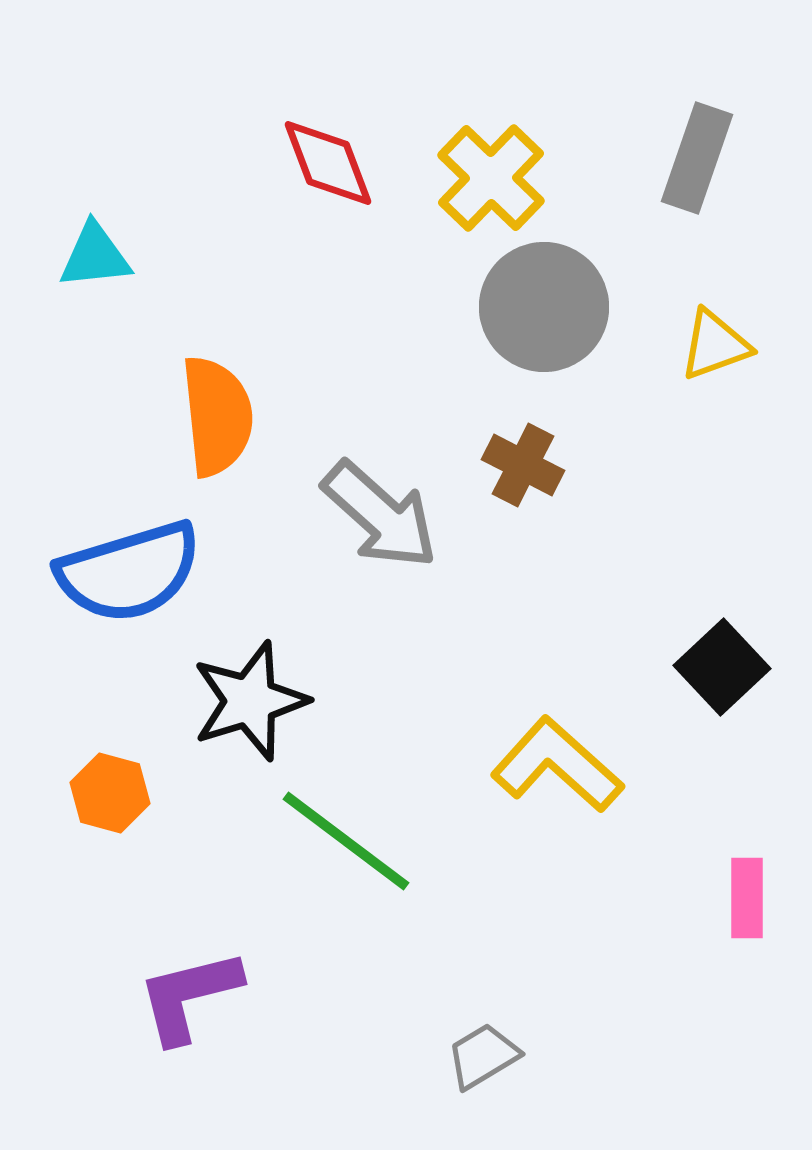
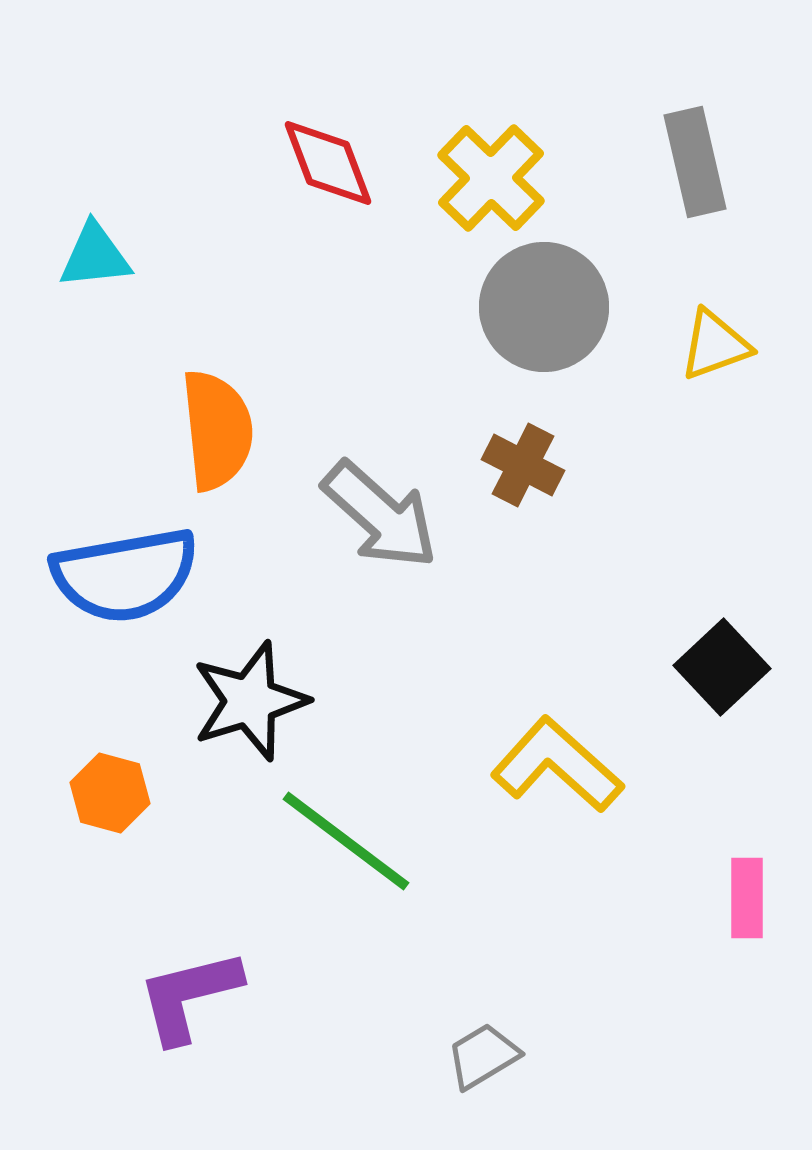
gray rectangle: moved 2 px left, 4 px down; rotated 32 degrees counterclockwise
orange semicircle: moved 14 px down
blue semicircle: moved 4 px left, 3 px down; rotated 7 degrees clockwise
